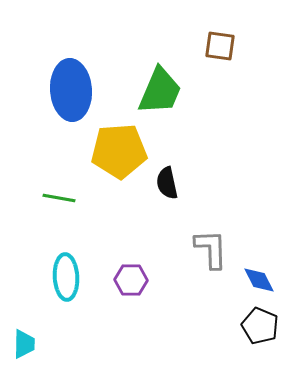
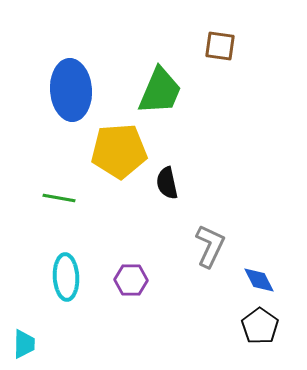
gray L-shape: moved 1 px left, 3 px up; rotated 27 degrees clockwise
black pentagon: rotated 12 degrees clockwise
